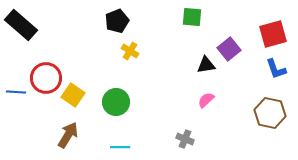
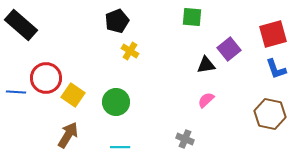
brown hexagon: moved 1 px down
